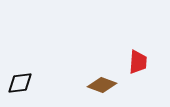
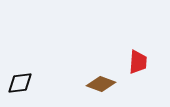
brown diamond: moved 1 px left, 1 px up
